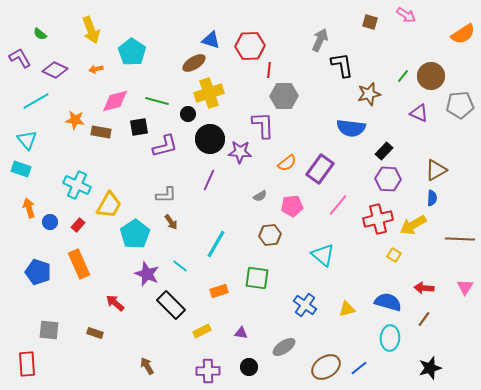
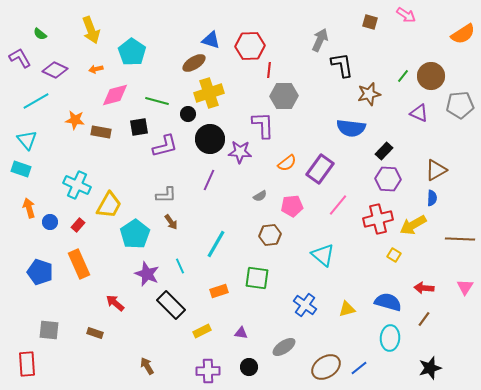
pink diamond at (115, 101): moved 6 px up
cyan line at (180, 266): rotated 28 degrees clockwise
blue pentagon at (38, 272): moved 2 px right
